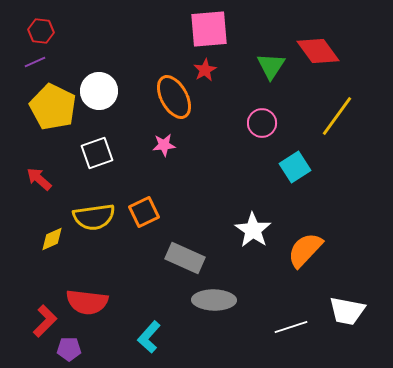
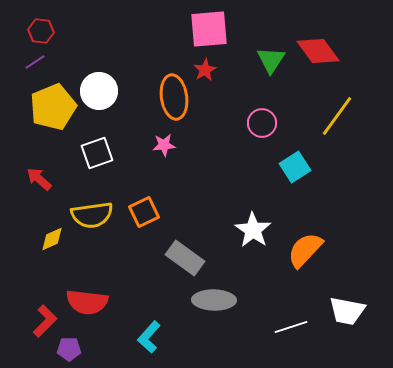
purple line: rotated 10 degrees counterclockwise
green triangle: moved 6 px up
orange ellipse: rotated 21 degrees clockwise
yellow pentagon: rotated 24 degrees clockwise
yellow semicircle: moved 2 px left, 2 px up
gray rectangle: rotated 12 degrees clockwise
